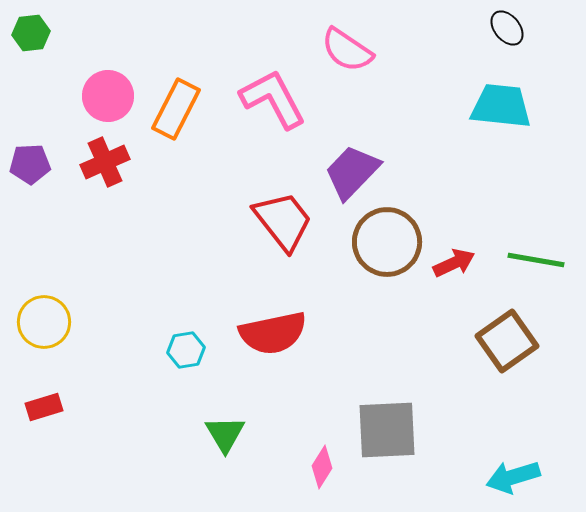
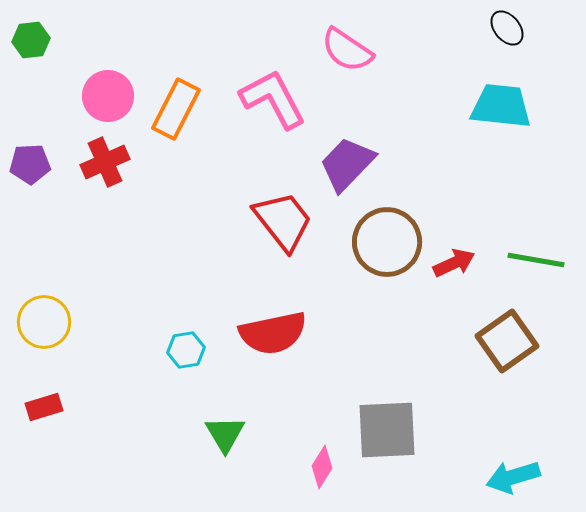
green hexagon: moved 7 px down
purple trapezoid: moved 5 px left, 8 px up
